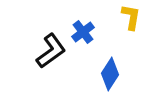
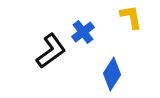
yellow L-shape: rotated 20 degrees counterclockwise
blue diamond: moved 2 px right
